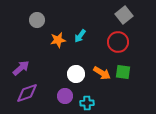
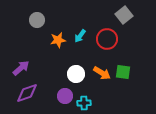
red circle: moved 11 px left, 3 px up
cyan cross: moved 3 px left
